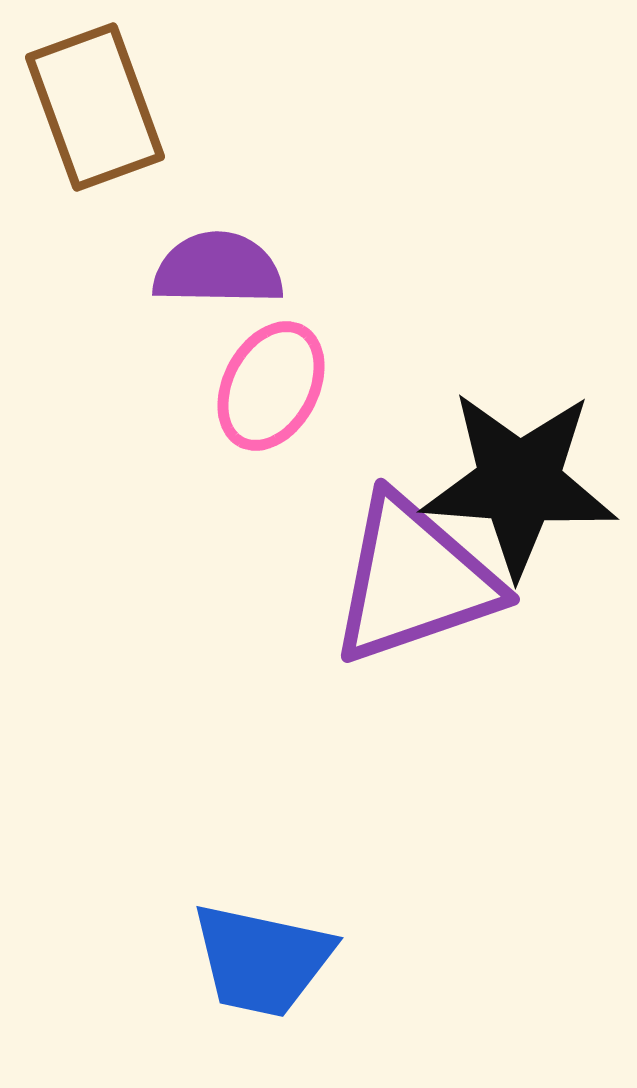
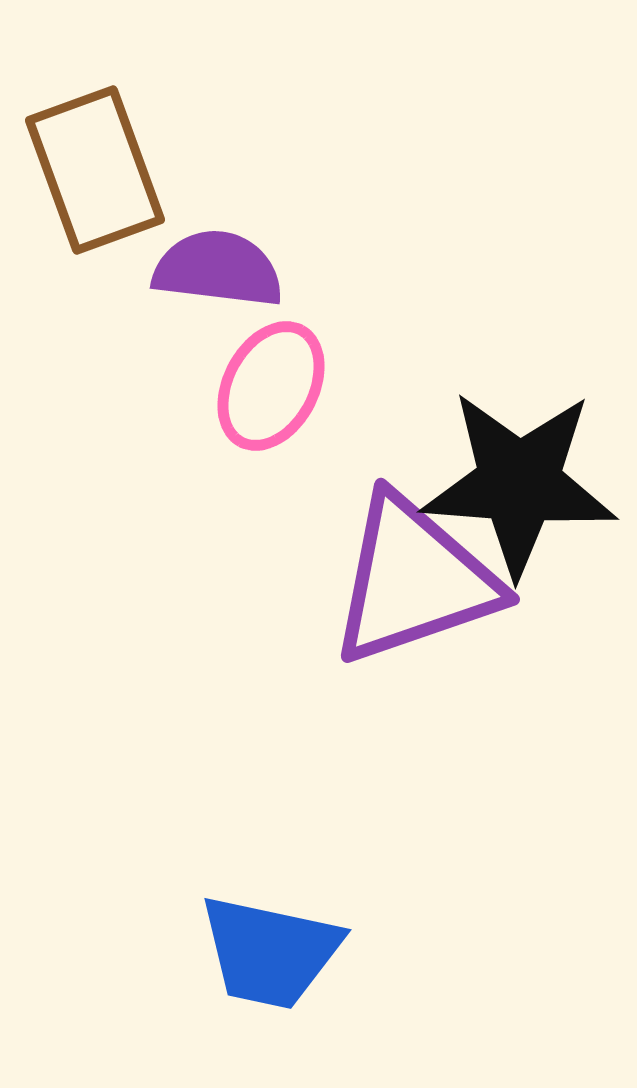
brown rectangle: moved 63 px down
purple semicircle: rotated 6 degrees clockwise
blue trapezoid: moved 8 px right, 8 px up
